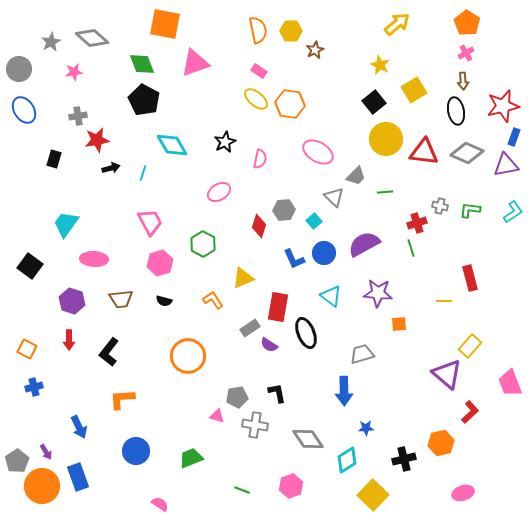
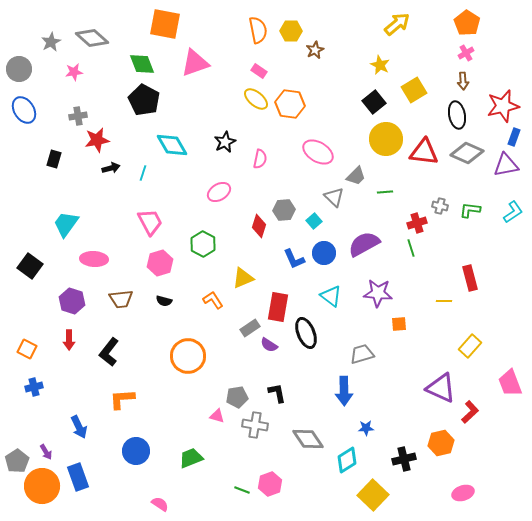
black ellipse at (456, 111): moved 1 px right, 4 px down
purple triangle at (447, 374): moved 6 px left, 14 px down; rotated 16 degrees counterclockwise
pink hexagon at (291, 486): moved 21 px left, 2 px up
